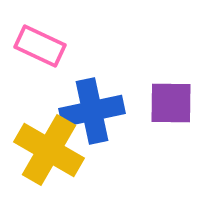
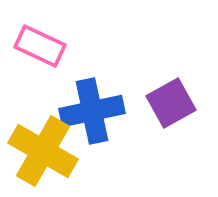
purple square: rotated 30 degrees counterclockwise
yellow cross: moved 6 px left, 1 px down
